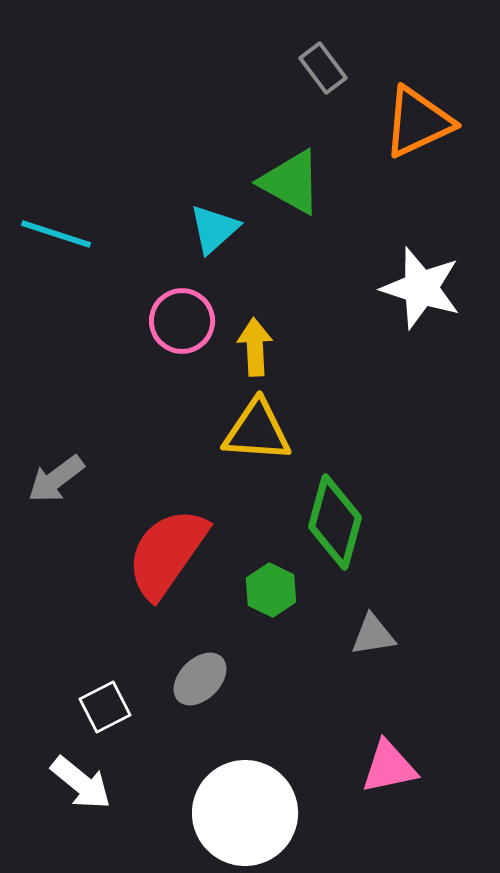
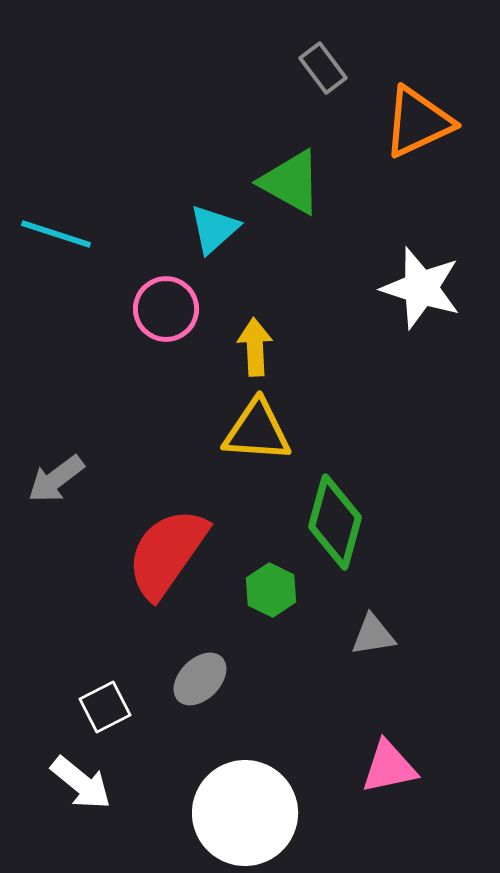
pink circle: moved 16 px left, 12 px up
